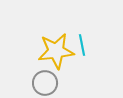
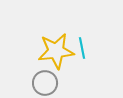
cyan line: moved 3 px down
